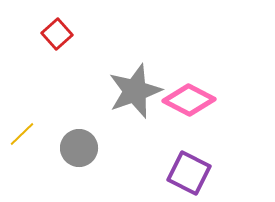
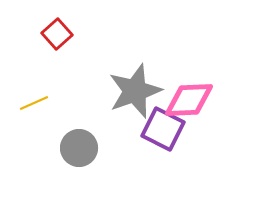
pink diamond: rotated 30 degrees counterclockwise
yellow line: moved 12 px right, 31 px up; rotated 20 degrees clockwise
purple square: moved 26 px left, 44 px up
